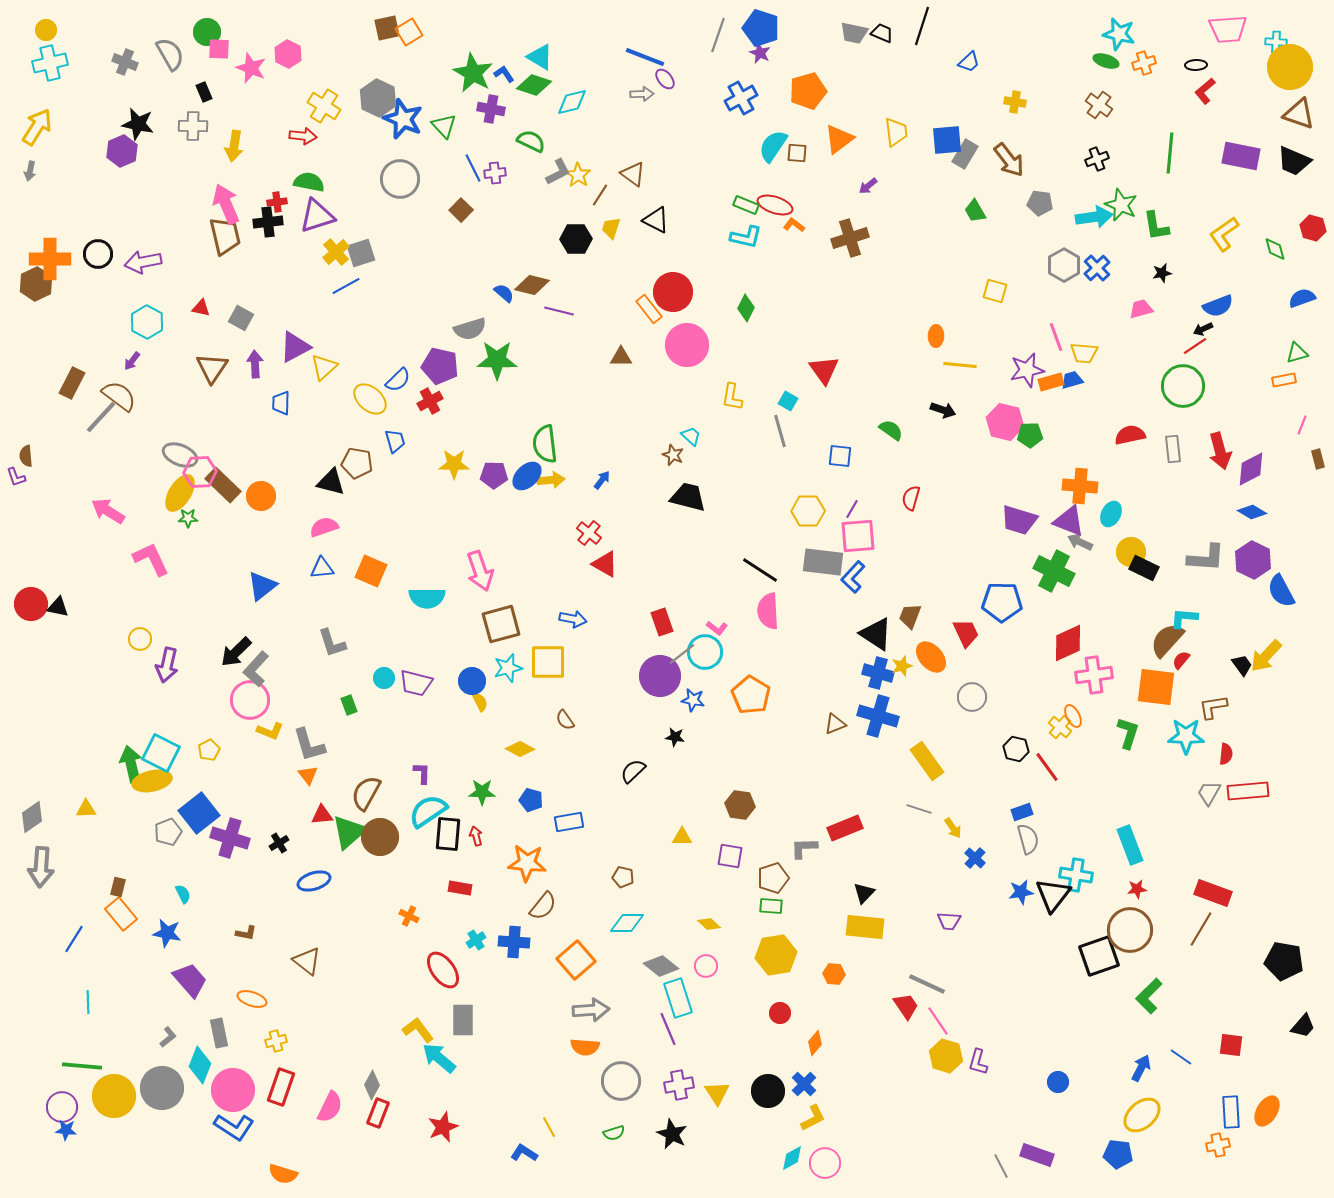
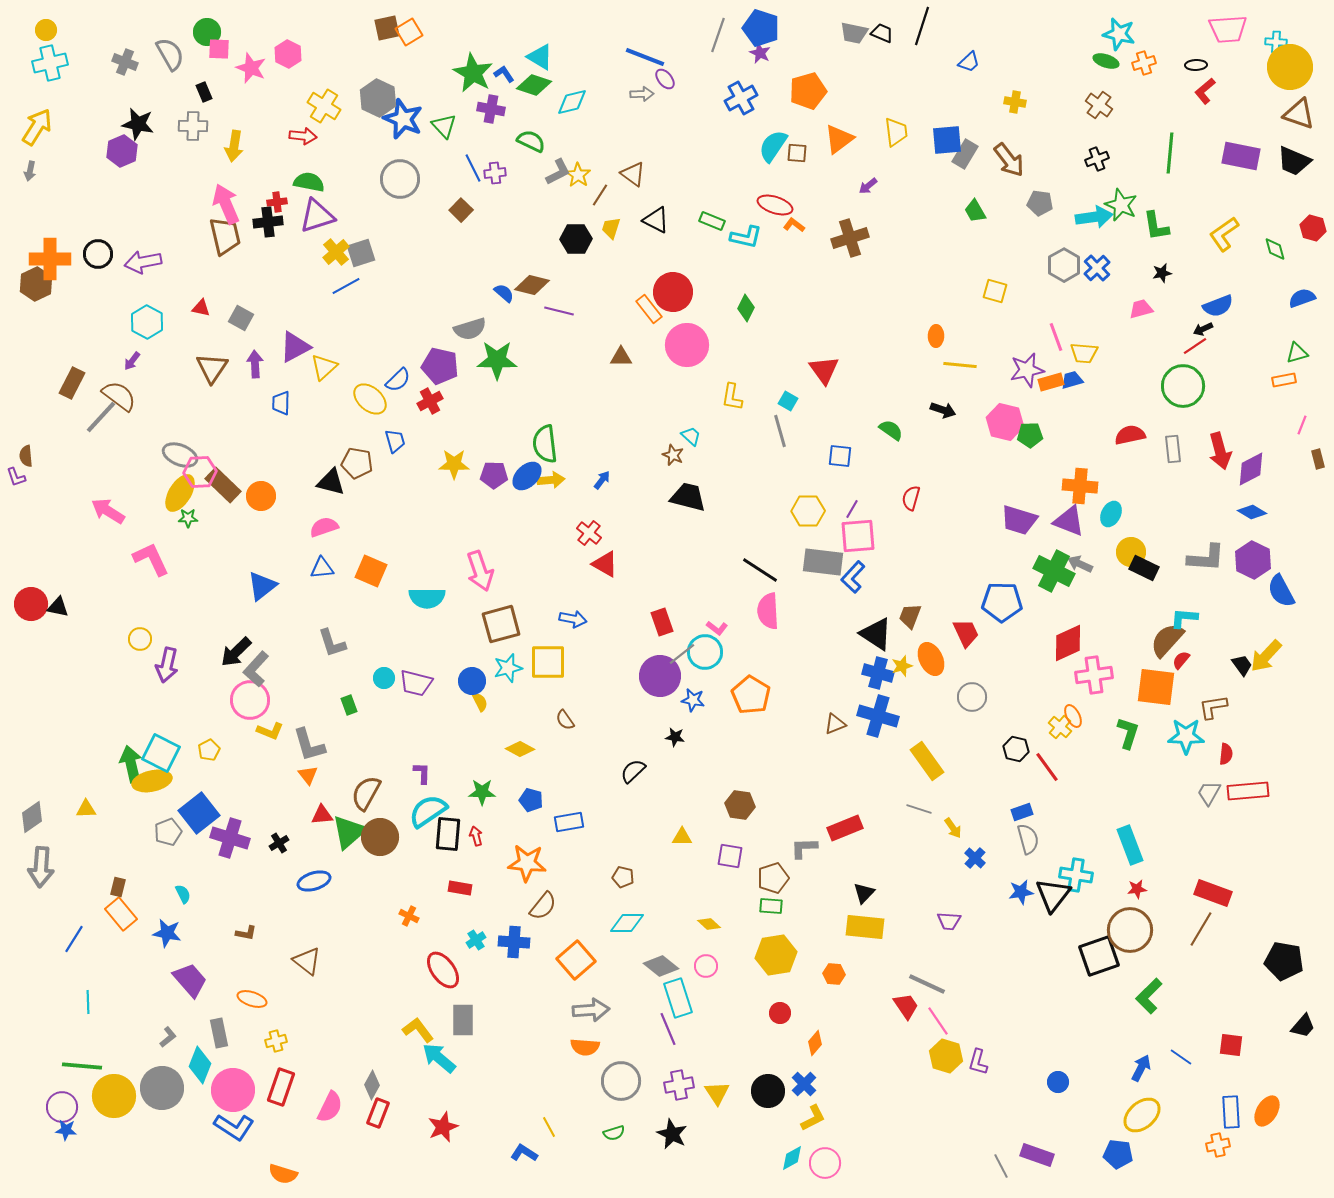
green rectangle at (746, 205): moved 34 px left, 16 px down
gray arrow at (1080, 542): moved 22 px down
orange ellipse at (931, 657): moved 2 px down; rotated 16 degrees clockwise
